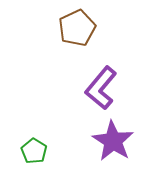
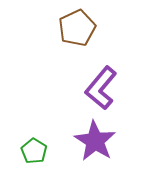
purple star: moved 18 px left
